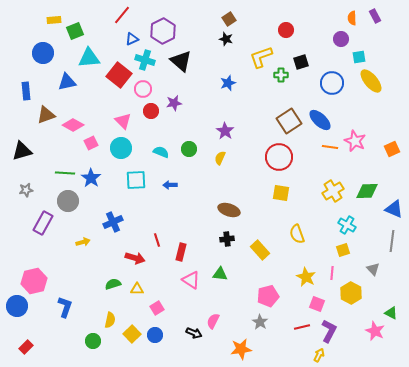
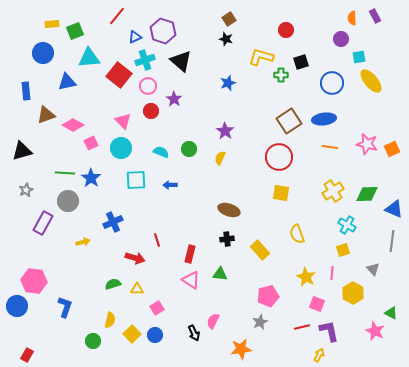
red line at (122, 15): moved 5 px left, 1 px down
yellow rectangle at (54, 20): moved 2 px left, 4 px down
purple hexagon at (163, 31): rotated 15 degrees counterclockwise
blue triangle at (132, 39): moved 3 px right, 2 px up
yellow L-shape at (261, 57): rotated 35 degrees clockwise
cyan cross at (145, 60): rotated 36 degrees counterclockwise
pink circle at (143, 89): moved 5 px right, 3 px up
purple star at (174, 103): moved 4 px up; rotated 28 degrees counterclockwise
blue ellipse at (320, 120): moved 4 px right, 1 px up; rotated 50 degrees counterclockwise
pink star at (355, 141): moved 12 px right, 3 px down; rotated 10 degrees counterclockwise
gray star at (26, 190): rotated 16 degrees counterclockwise
green diamond at (367, 191): moved 3 px down
red rectangle at (181, 252): moved 9 px right, 2 px down
pink hexagon at (34, 281): rotated 20 degrees clockwise
yellow hexagon at (351, 293): moved 2 px right
gray star at (260, 322): rotated 14 degrees clockwise
purple L-shape at (329, 331): rotated 40 degrees counterclockwise
black arrow at (194, 333): rotated 42 degrees clockwise
red rectangle at (26, 347): moved 1 px right, 8 px down; rotated 16 degrees counterclockwise
